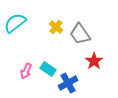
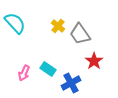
cyan semicircle: rotated 85 degrees clockwise
yellow cross: moved 2 px right, 1 px up
pink arrow: moved 2 px left, 2 px down
blue cross: moved 3 px right
